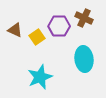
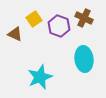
purple hexagon: rotated 20 degrees clockwise
brown triangle: moved 4 px down
yellow square: moved 3 px left, 18 px up
